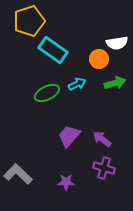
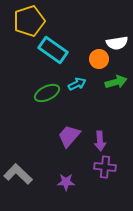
green arrow: moved 1 px right, 1 px up
purple arrow: moved 2 px left, 2 px down; rotated 132 degrees counterclockwise
purple cross: moved 1 px right, 1 px up; rotated 10 degrees counterclockwise
